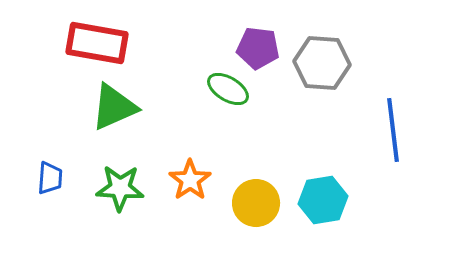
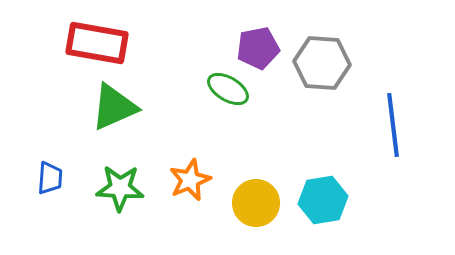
purple pentagon: rotated 18 degrees counterclockwise
blue line: moved 5 px up
orange star: rotated 12 degrees clockwise
